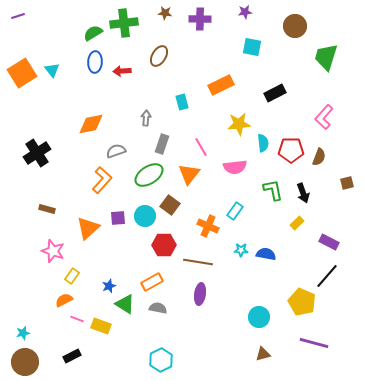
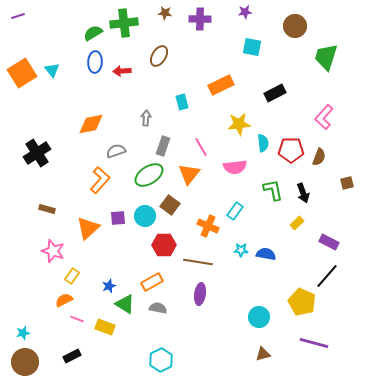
gray rectangle at (162, 144): moved 1 px right, 2 px down
orange L-shape at (102, 180): moved 2 px left
yellow rectangle at (101, 326): moved 4 px right, 1 px down
